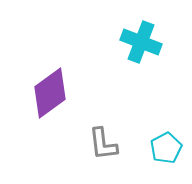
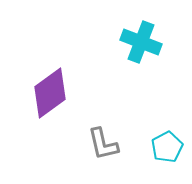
gray L-shape: rotated 6 degrees counterclockwise
cyan pentagon: moved 1 px right, 1 px up
